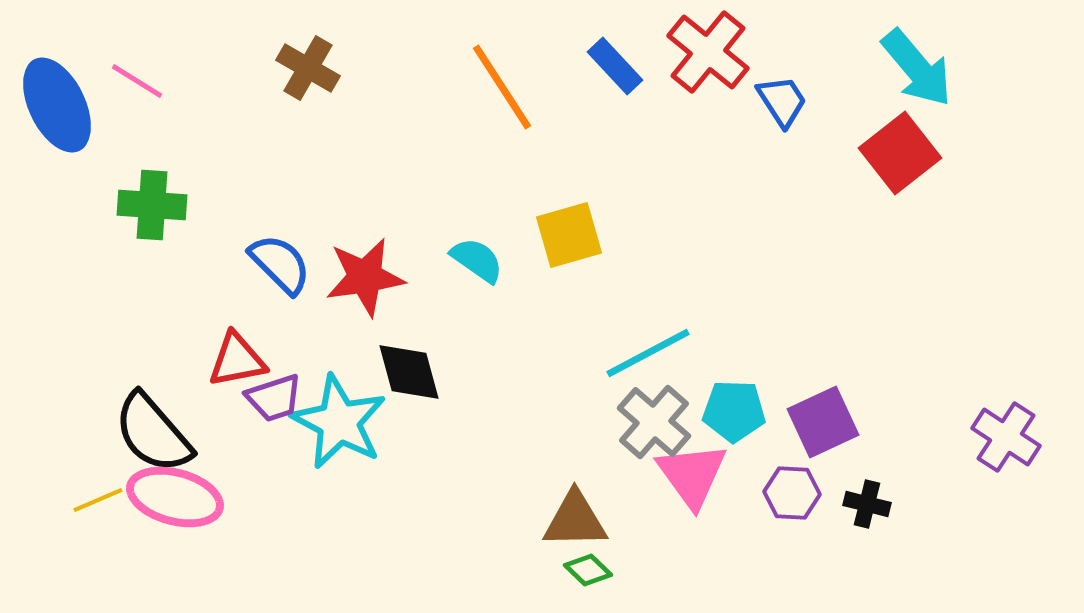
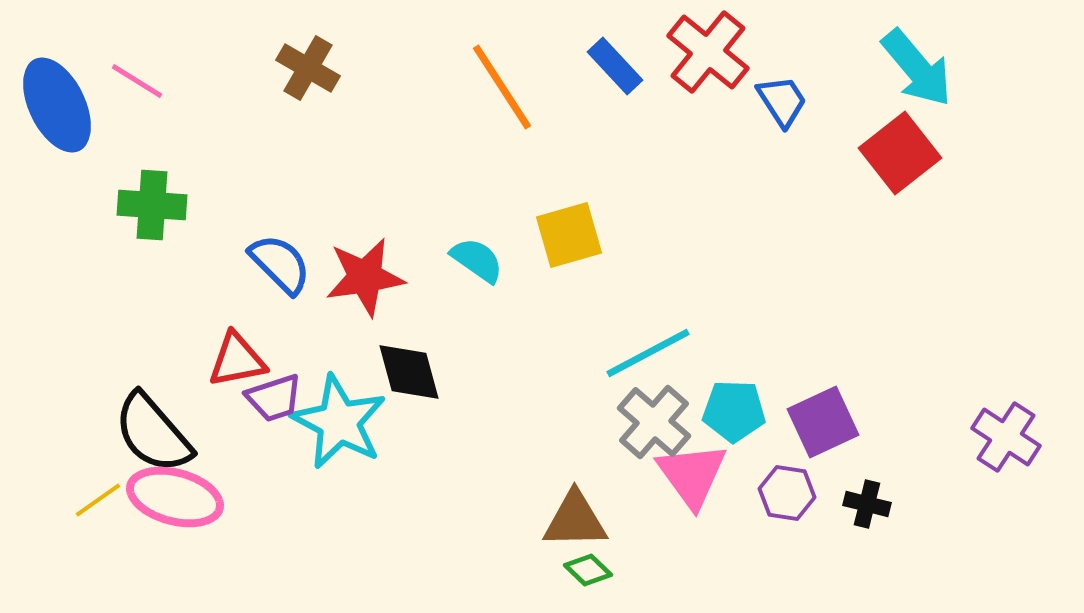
purple hexagon: moved 5 px left; rotated 6 degrees clockwise
yellow line: rotated 12 degrees counterclockwise
